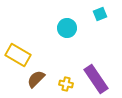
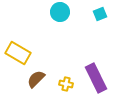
cyan circle: moved 7 px left, 16 px up
yellow rectangle: moved 2 px up
purple rectangle: moved 1 px up; rotated 8 degrees clockwise
